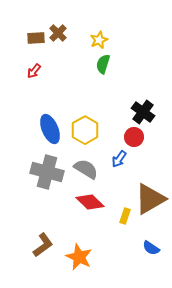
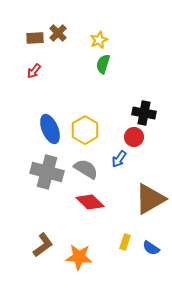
brown rectangle: moved 1 px left
black cross: moved 1 px right, 1 px down; rotated 25 degrees counterclockwise
yellow rectangle: moved 26 px down
orange star: rotated 20 degrees counterclockwise
